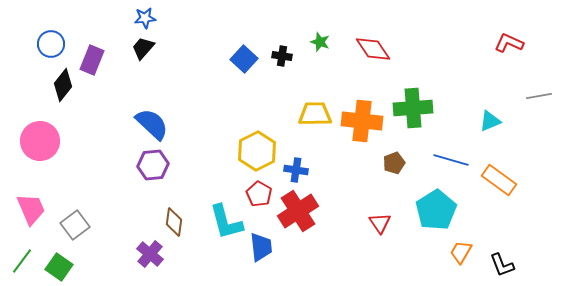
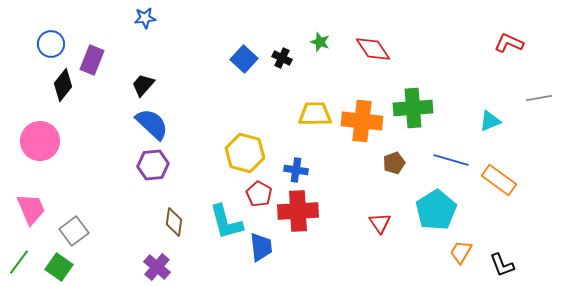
black trapezoid: moved 37 px down
black cross: moved 2 px down; rotated 18 degrees clockwise
gray line: moved 2 px down
yellow hexagon: moved 12 px left, 2 px down; rotated 18 degrees counterclockwise
red cross: rotated 30 degrees clockwise
gray square: moved 1 px left, 6 px down
purple cross: moved 7 px right, 13 px down
green line: moved 3 px left, 1 px down
